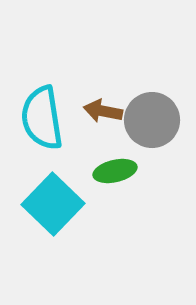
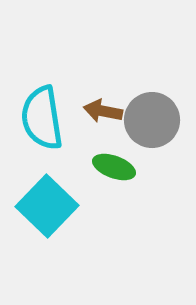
green ellipse: moved 1 px left, 4 px up; rotated 33 degrees clockwise
cyan square: moved 6 px left, 2 px down
